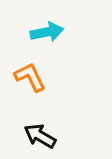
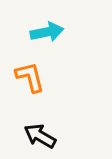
orange L-shape: rotated 12 degrees clockwise
